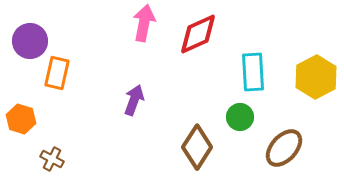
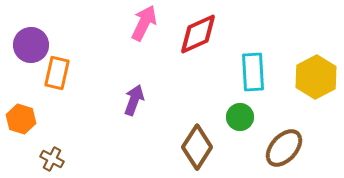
pink arrow: rotated 15 degrees clockwise
purple circle: moved 1 px right, 4 px down
